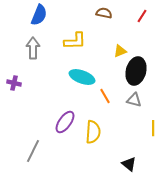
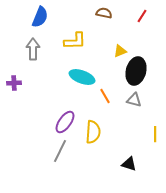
blue semicircle: moved 1 px right, 2 px down
gray arrow: moved 1 px down
purple cross: rotated 16 degrees counterclockwise
yellow line: moved 2 px right, 6 px down
gray line: moved 27 px right
black triangle: rotated 21 degrees counterclockwise
